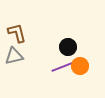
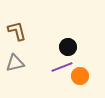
brown L-shape: moved 2 px up
gray triangle: moved 1 px right, 7 px down
orange circle: moved 10 px down
